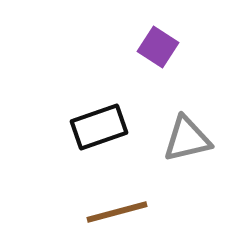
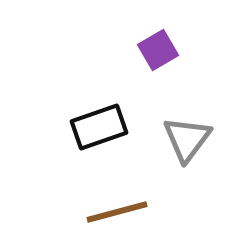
purple square: moved 3 px down; rotated 27 degrees clockwise
gray triangle: rotated 40 degrees counterclockwise
